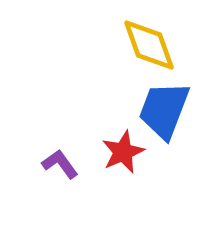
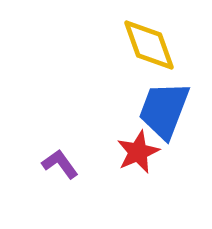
red star: moved 15 px right
